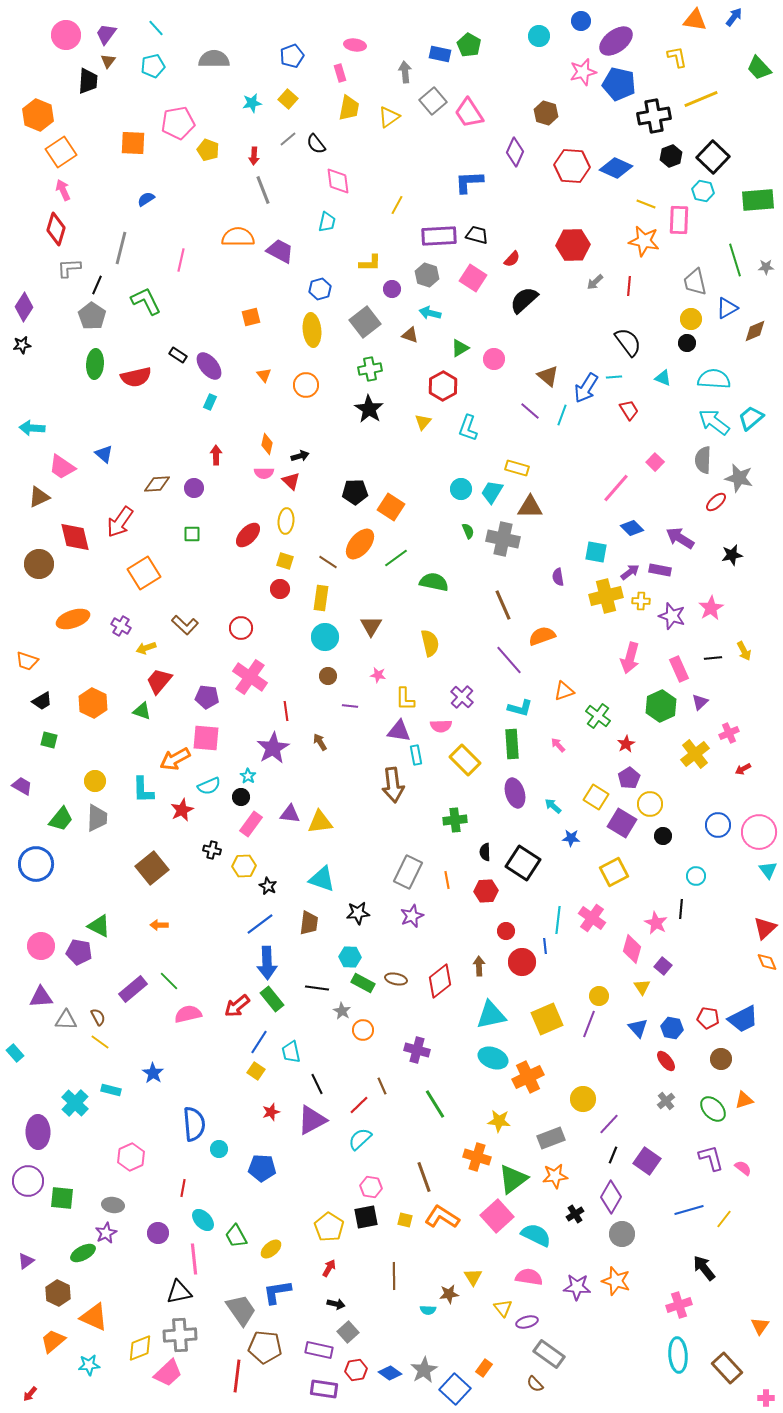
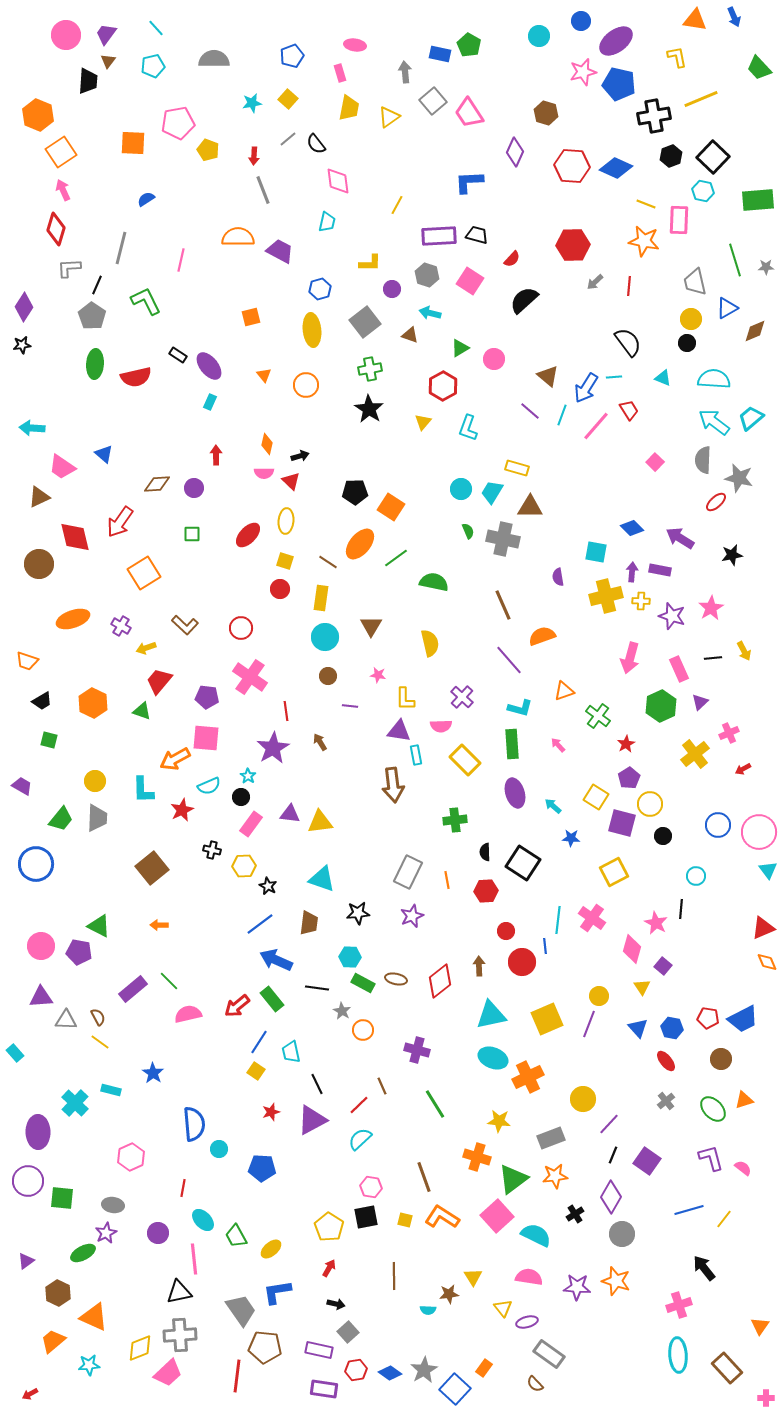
blue arrow at (734, 17): rotated 120 degrees clockwise
pink square at (473, 278): moved 3 px left, 3 px down
pink line at (616, 488): moved 20 px left, 62 px up
purple arrow at (630, 572): moved 2 px right; rotated 48 degrees counterclockwise
purple square at (622, 823): rotated 16 degrees counterclockwise
red triangle at (765, 928): moved 2 px left; rotated 20 degrees clockwise
blue arrow at (267, 963): moved 9 px right, 3 px up; rotated 116 degrees clockwise
red arrow at (30, 1394): rotated 21 degrees clockwise
